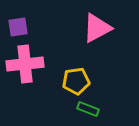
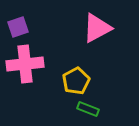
purple square: rotated 10 degrees counterclockwise
yellow pentagon: rotated 20 degrees counterclockwise
